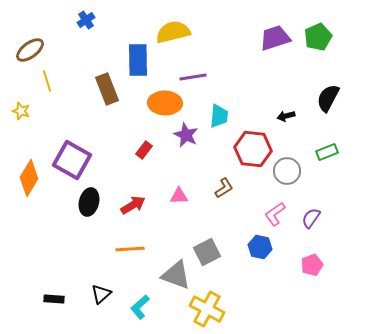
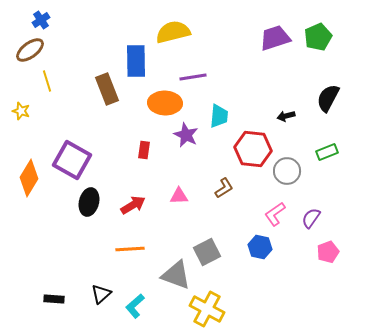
blue cross: moved 45 px left
blue rectangle: moved 2 px left, 1 px down
red rectangle: rotated 30 degrees counterclockwise
pink pentagon: moved 16 px right, 13 px up
cyan L-shape: moved 5 px left, 1 px up
